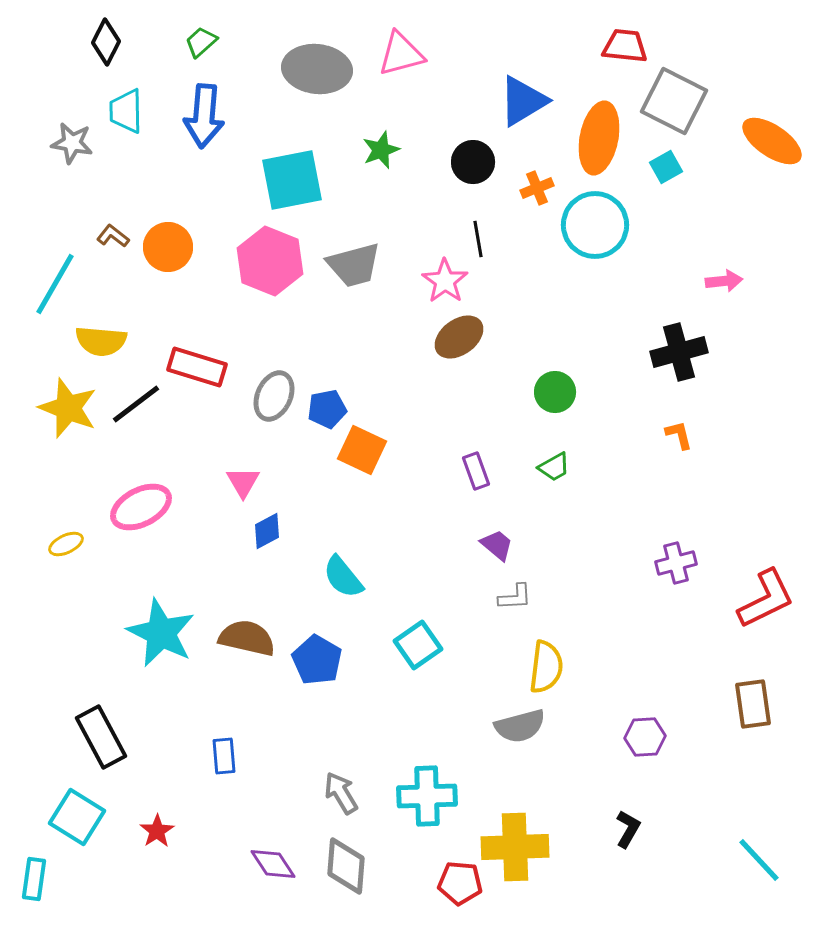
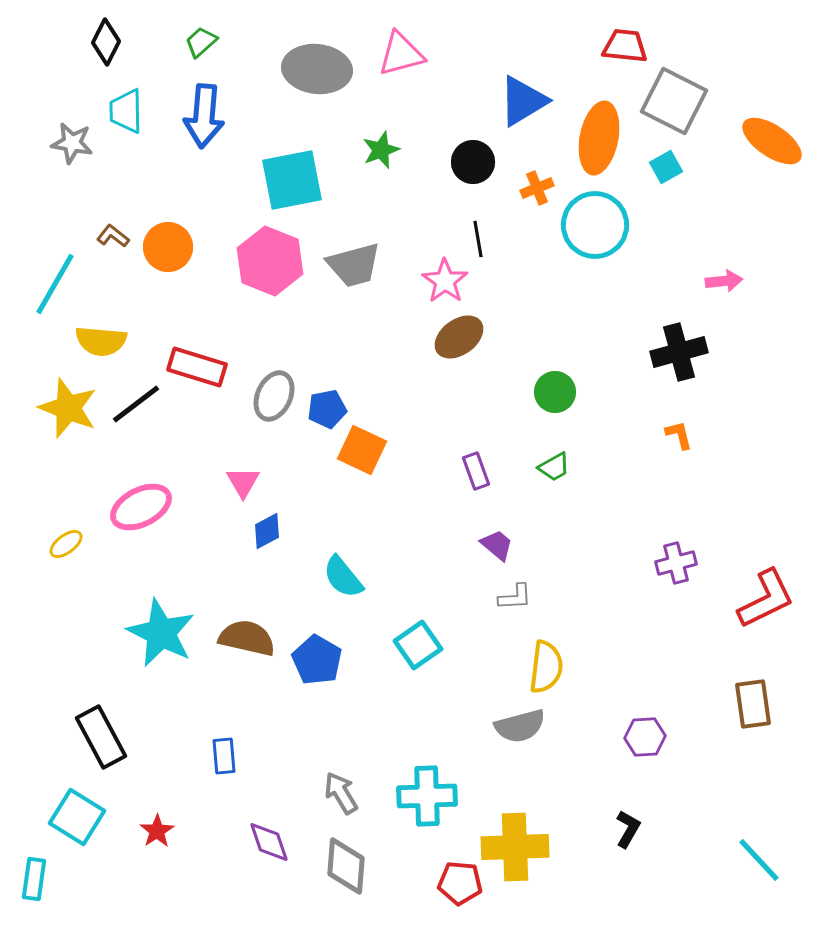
yellow ellipse at (66, 544): rotated 12 degrees counterclockwise
purple diamond at (273, 864): moved 4 px left, 22 px up; rotated 15 degrees clockwise
